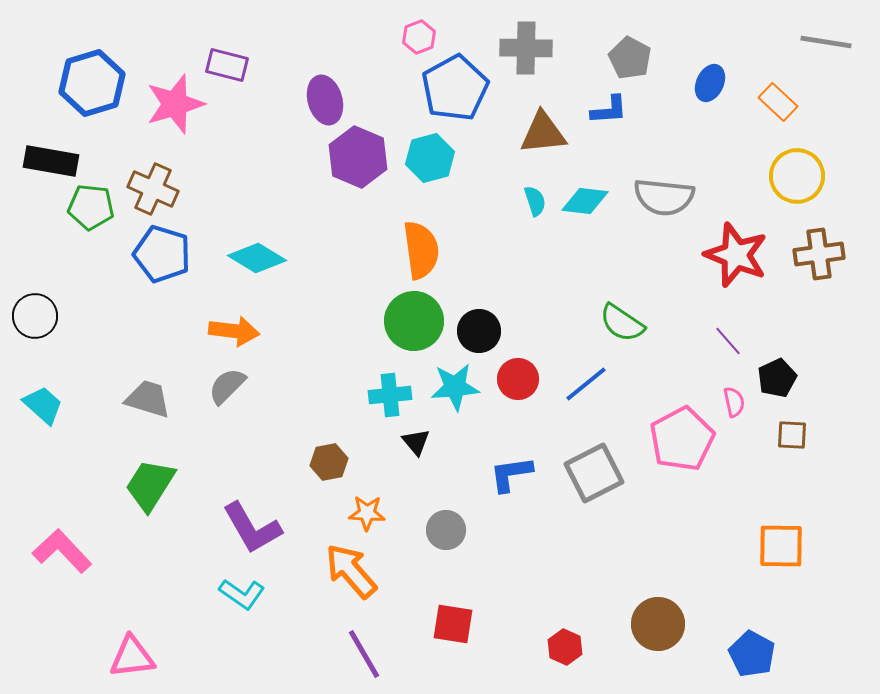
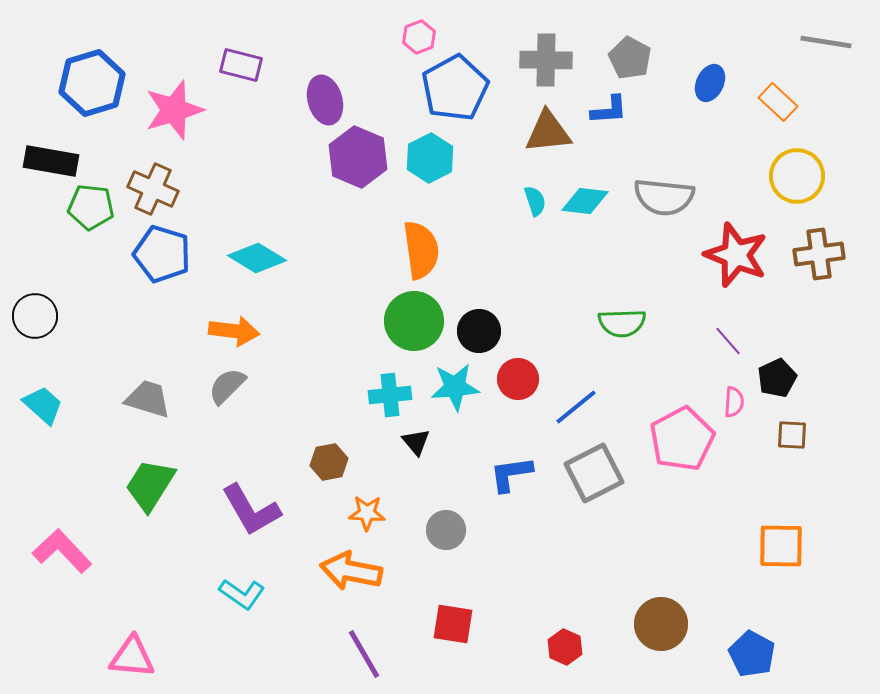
gray cross at (526, 48): moved 20 px right, 12 px down
purple rectangle at (227, 65): moved 14 px right
pink star at (175, 104): moved 1 px left, 6 px down
brown triangle at (543, 133): moved 5 px right, 1 px up
cyan hexagon at (430, 158): rotated 12 degrees counterclockwise
green semicircle at (622, 323): rotated 36 degrees counterclockwise
blue line at (586, 384): moved 10 px left, 23 px down
pink semicircle at (734, 402): rotated 16 degrees clockwise
purple L-shape at (252, 528): moved 1 px left, 18 px up
orange arrow at (351, 571): rotated 38 degrees counterclockwise
brown circle at (658, 624): moved 3 px right
pink triangle at (132, 657): rotated 12 degrees clockwise
